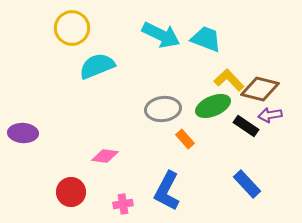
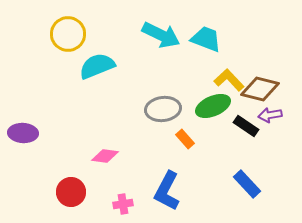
yellow circle: moved 4 px left, 6 px down
